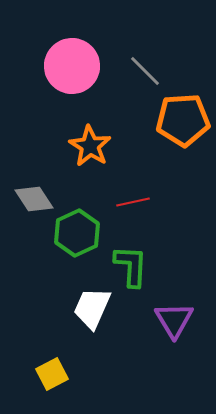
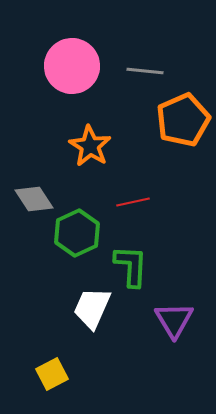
gray line: rotated 39 degrees counterclockwise
orange pentagon: rotated 20 degrees counterclockwise
